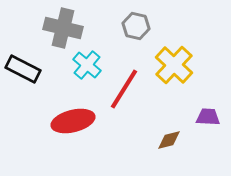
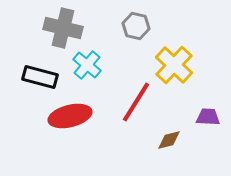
black rectangle: moved 17 px right, 8 px down; rotated 12 degrees counterclockwise
red line: moved 12 px right, 13 px down
red ellipse: moved 3 px left, 5 px up
